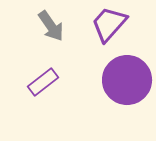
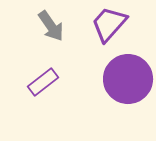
purple circle: moved 1 px right, 1 px up
